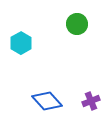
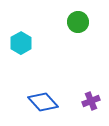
green circle: moved 1 px right, 2 px up
blue diamond: moved 4 px left, 1 px down
